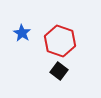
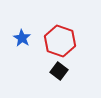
blue star: moved 5 px down
